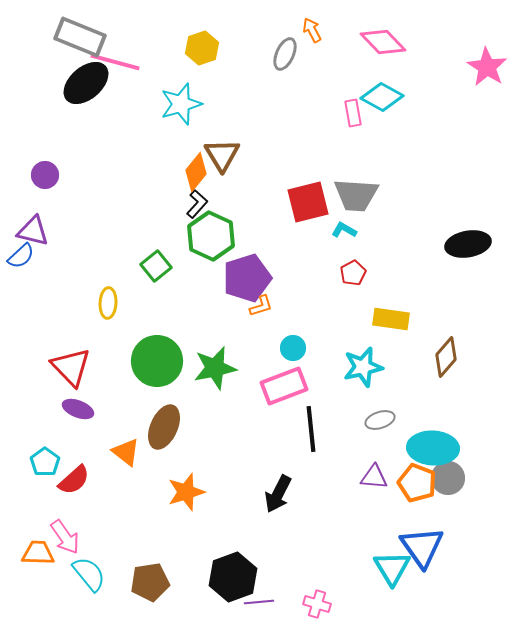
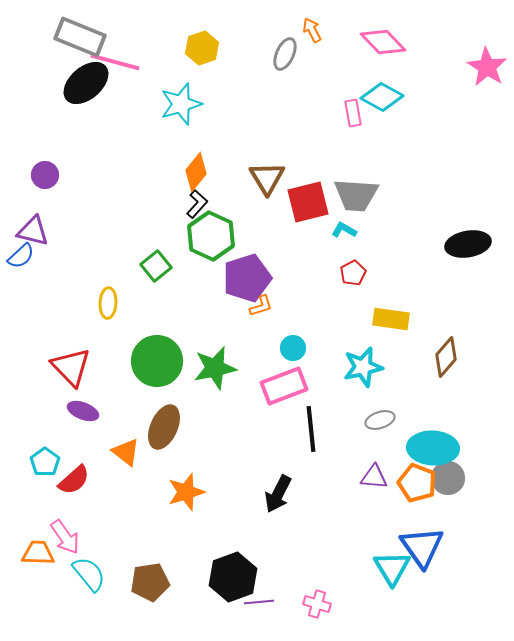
brown triangle at (222, 155): moved 45 px right, 23 px down
purple ellipse at (78, 409): moved 5 px right, 2 px down
